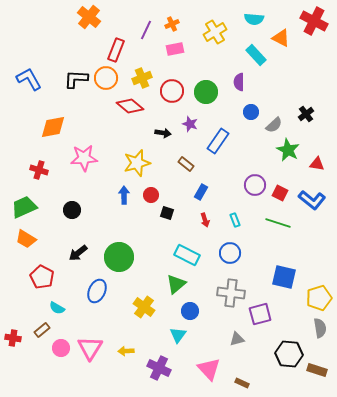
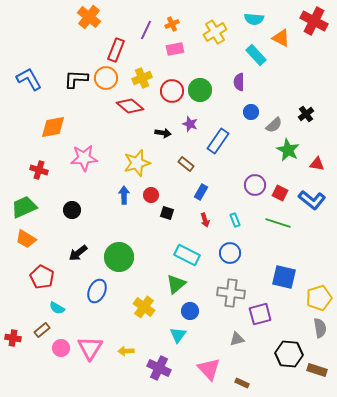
green circle at (206, 92): moved 6 px left, 2 px up
